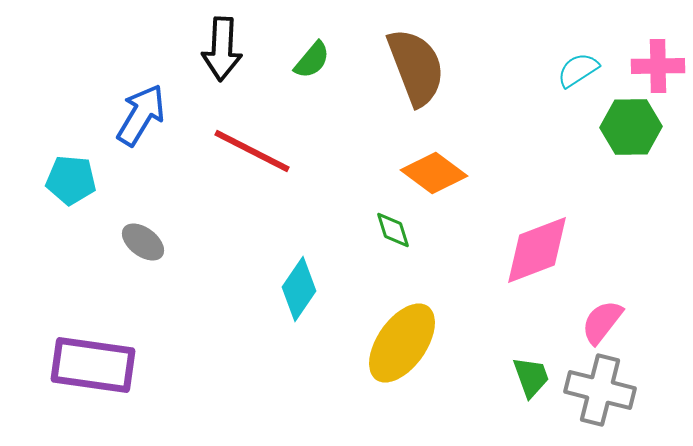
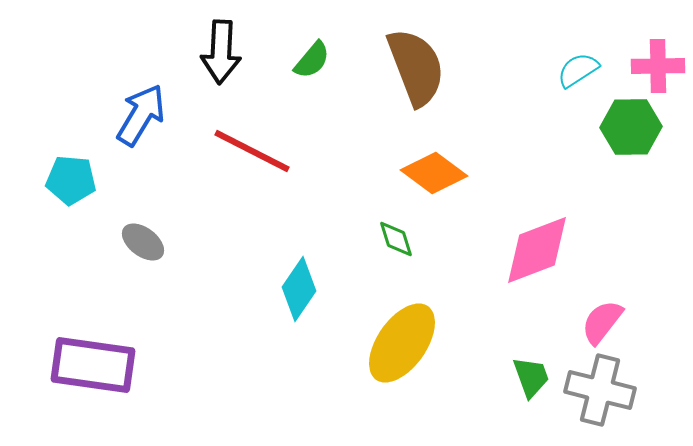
black arrow: moved 1 px left, 3 px down
green diamond: moved 3 px right, 9 px down
